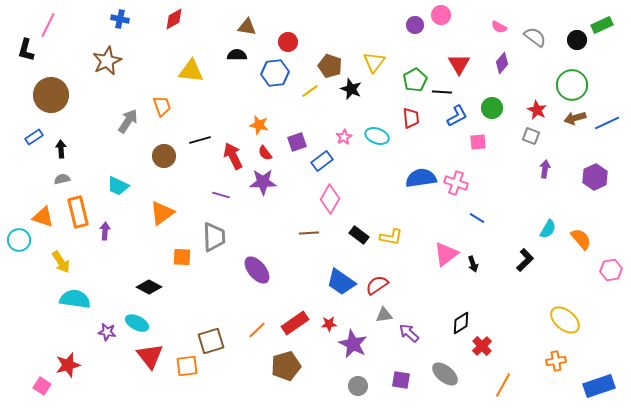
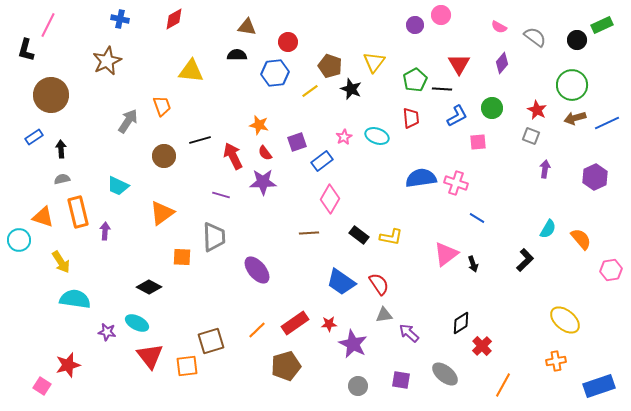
black line at (442, 92): moved 3 px up
red semicircle at (377, 285): moved 2 px right, 1 px up; rotated 90 degrees clockwise
